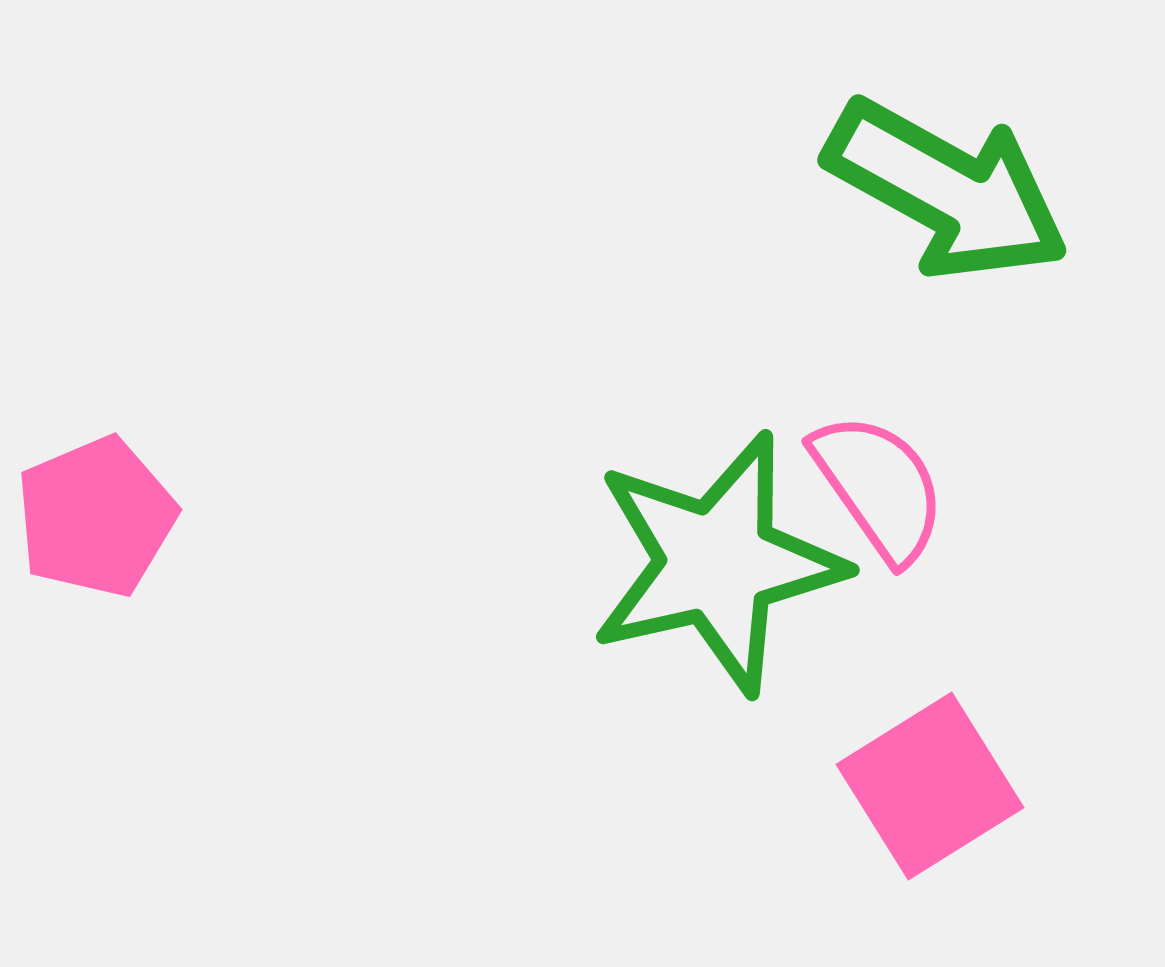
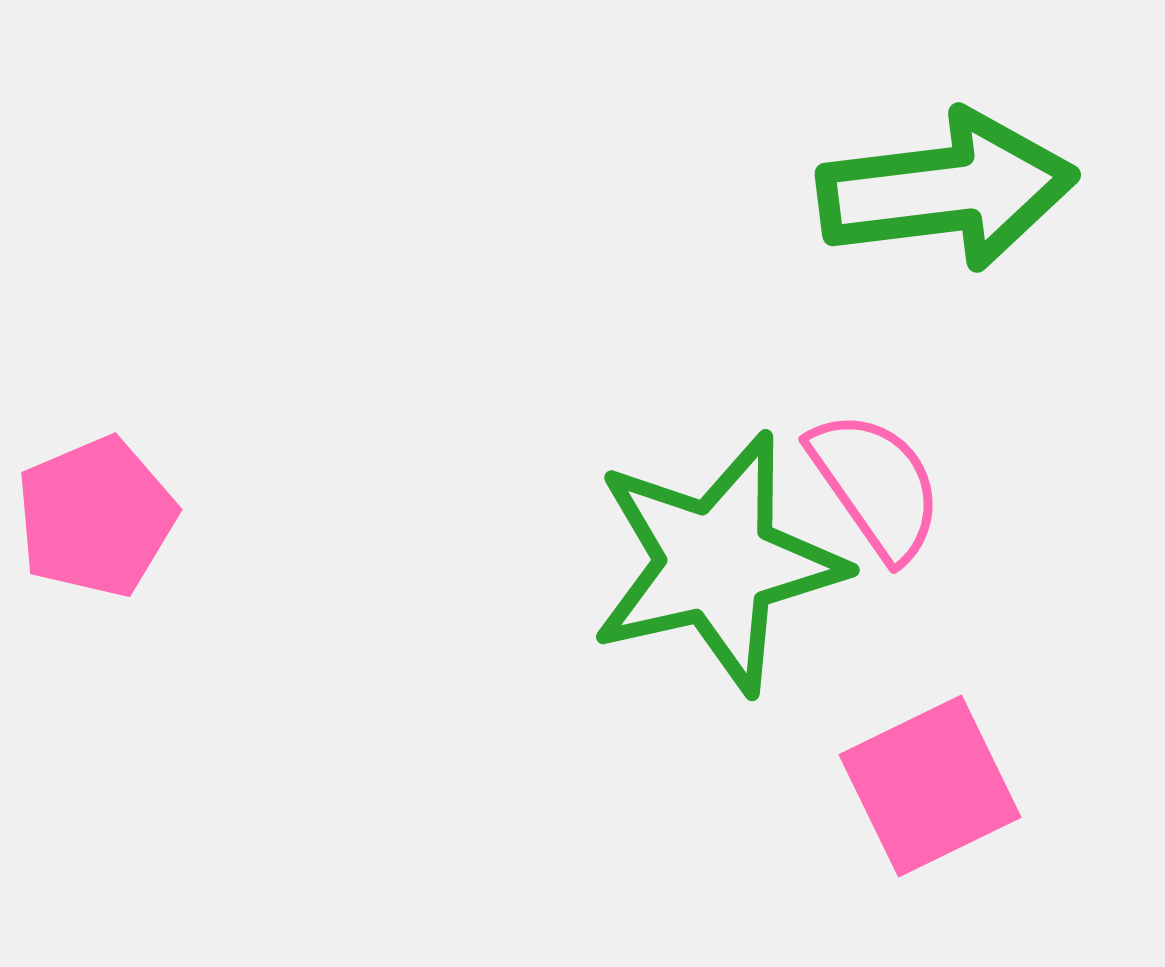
green arrow: rotated 36 degrees counterclockwise
pink semicircle: moved 3 px left, 2 px up
pink square: rotated 6 degrees clockwise
